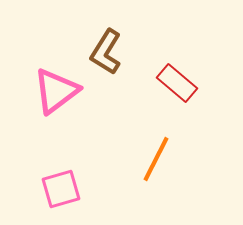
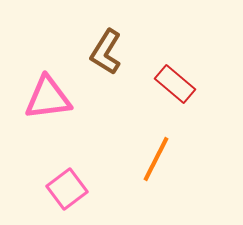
red rectangle: moved 2 px left, 1 px down
pink triangle: moved 8 px left, 7 px down; rotated 30 degrees clockwise
pink square: moved 6 px right; rotated 21 degrees counterclockwise
